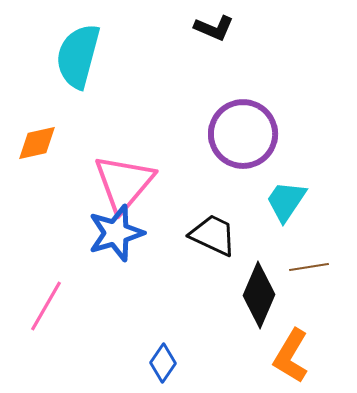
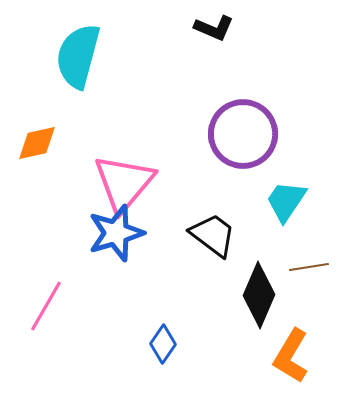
black trapezoid: rotated 12 degrees clockwise
blue diamond: moved 19 px up
